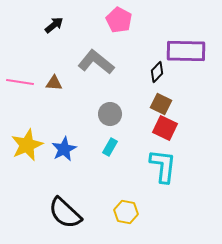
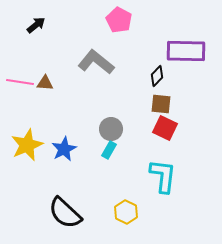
black arrow: moved 18 px left
black diamond: moved 4 px down
brown triangle: moved 9 px left
brown square: rotated 20 degrees counterclockwise
gray circle: moved 1 px right, 15 px down
cyan rectangle: moved 1 px left, 3 px down
cyan L-shape: moved 10 px down
yellow hexagon: rotated 15 degrees clockwise
